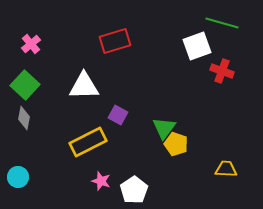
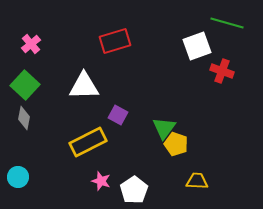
green line: moved 5 px right
yellow trapezoid: moved 29 px left, 12 px down
